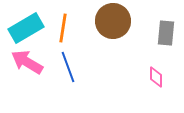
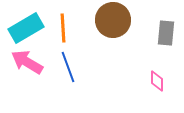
brown circle: moved 1 px up
orange line: rotated 12 degrees counterclockwise
pink diamond: moved 1 px right, 4 px down
